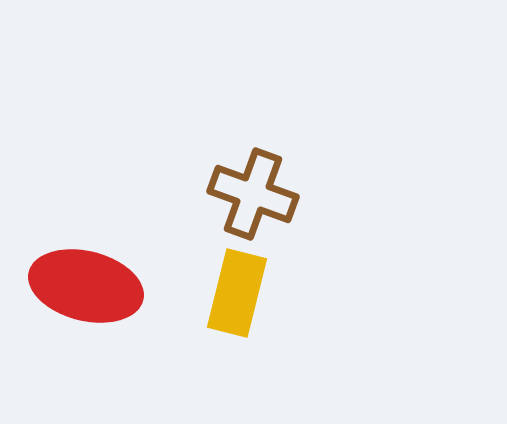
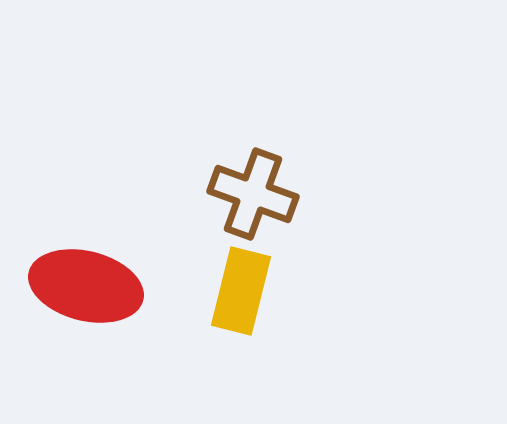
yellow rectangle: moved 4 px right, 2 px up
